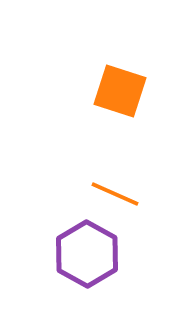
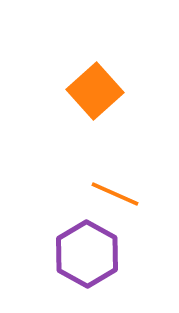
orange square: moved 25 px left; rotated 30 degrees clockwise
